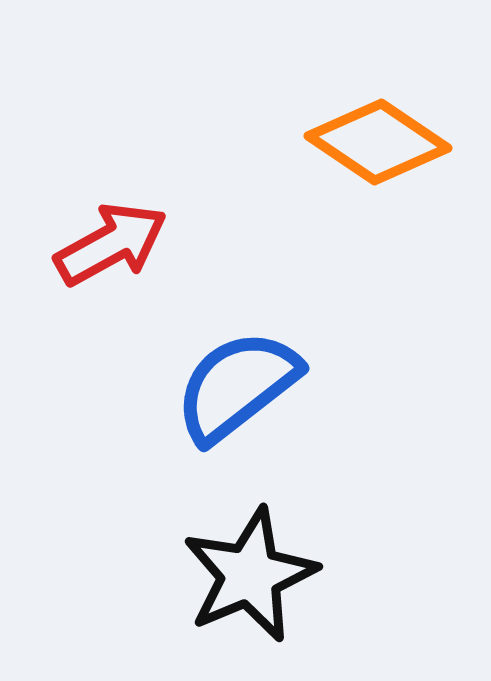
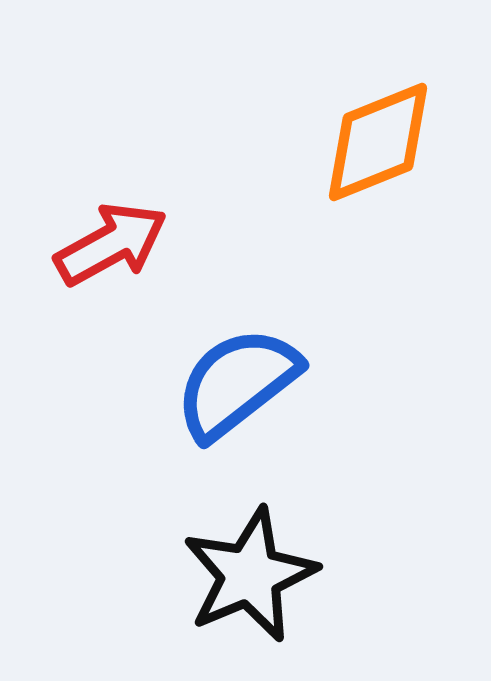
orange diamond: rotated 56 degrees counterclockwise
blue semicircle: moved 3 px up
